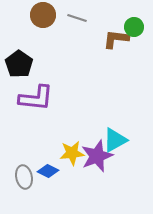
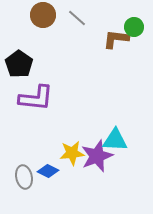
gray line: rotated 24 degrees clockwise
cyan triangle: rotated 32 degrees clockwise
